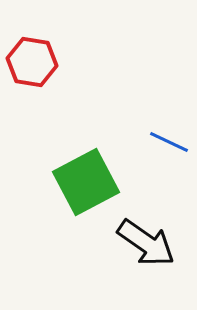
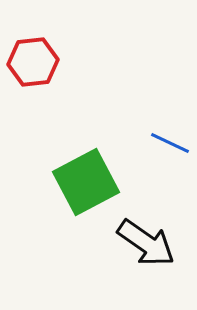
red hexagon: moved 1 px right; rotated 15 degrees counterclockwise
blue line: moved 1 px right, 1 px down
